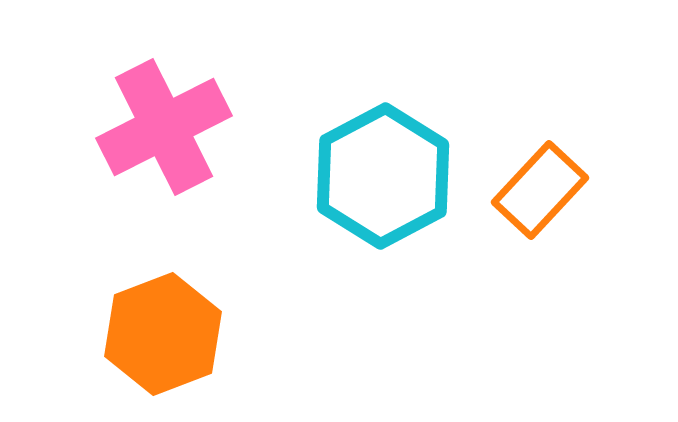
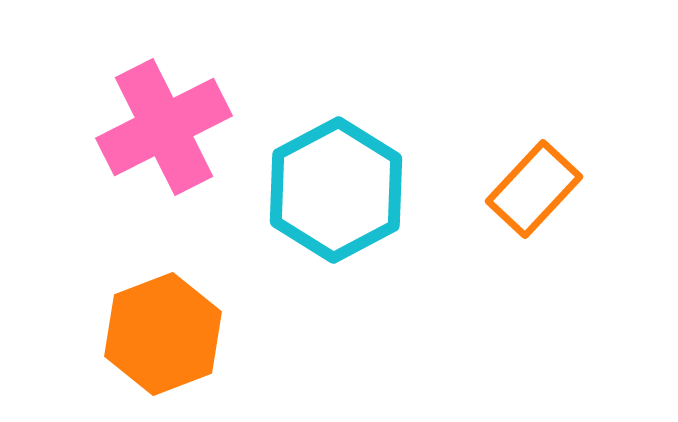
cyan hexagon: moved 47 px left, 14 px down
orange rectangle: moved 6 px left, 1 px up
